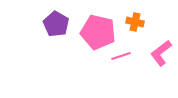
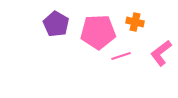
pink pentagon: rotated 16 degrees counterclockwise
